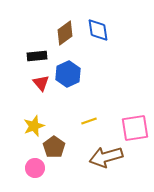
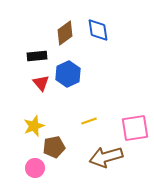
brown pentagon: rotated 25 degrees clockwise
